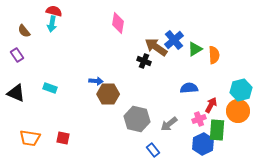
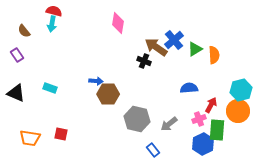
red square: moved 2 px left, 4 px up
